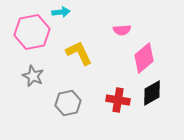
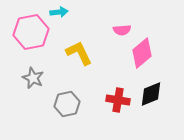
cyan arrow: moved 2 px left
pink hexagon: moved 1 px left
pink diamond: moved 2 px left, 5 px up
gray star: moved 2 px down
black diamond: moved 1 px left, 1 px down; rotated 8 degrees clockwise
gray hexagon: moved 1 px left, 1 px down
